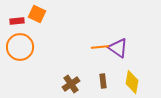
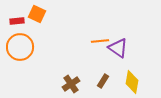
orange line: moved 6 px up
brown rectangle: rotated 40 degrees clockwise
